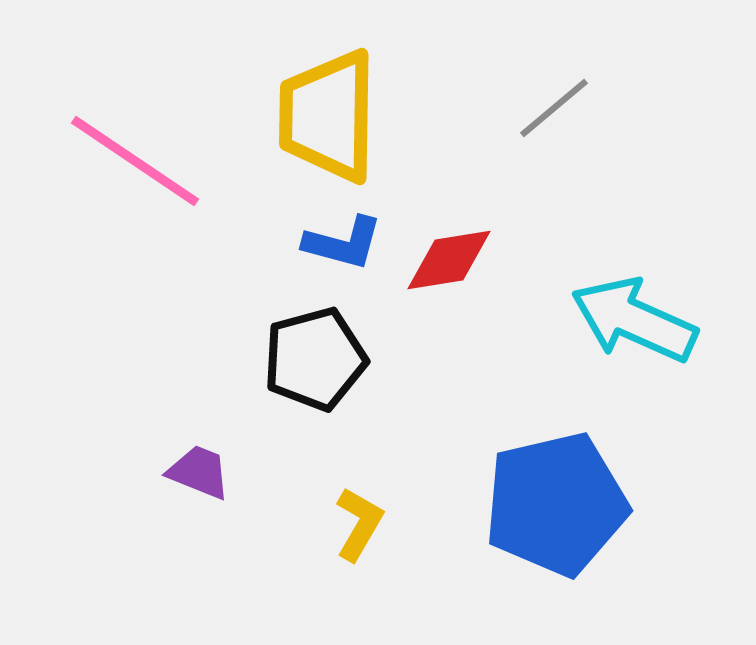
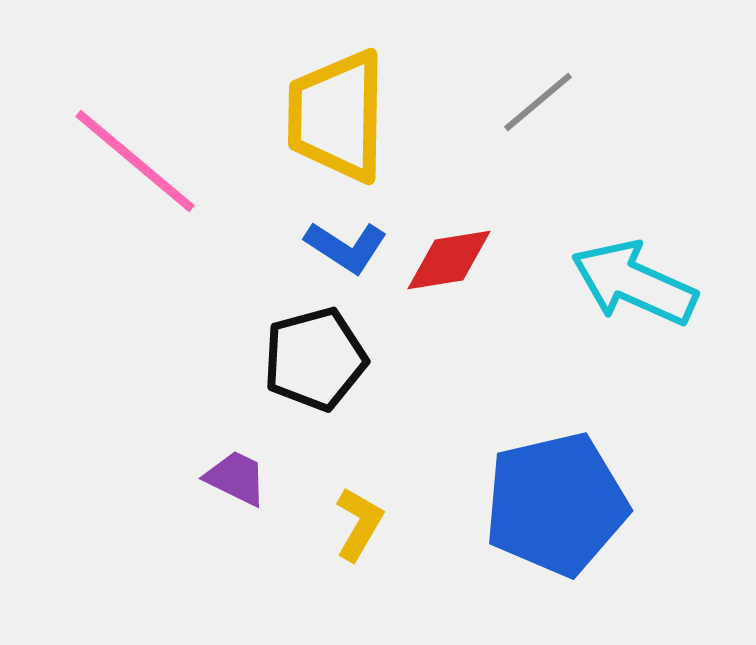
gray line: moved 16 px left, 6 px up
yellow trapezoid: moved 9 px right
pink line: rotated 6 degrees clockwise
blue L-shape: moved 3 px right, 4 px down; rotated 18 degrees clockwise
cyan arrow: moved 37 px up
purple trapezoid: moved 37 px right, 6 px down; rotated 4 degrees clockwise
